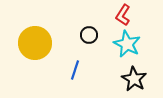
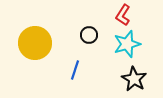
cyan star: rotated 28 degrees clockwise
